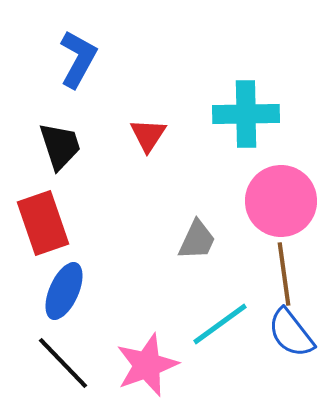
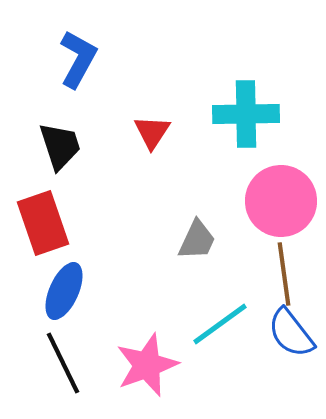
red triangle: moved 4 px right, 3 px up
black line: rotated 18 degrees clockwise
